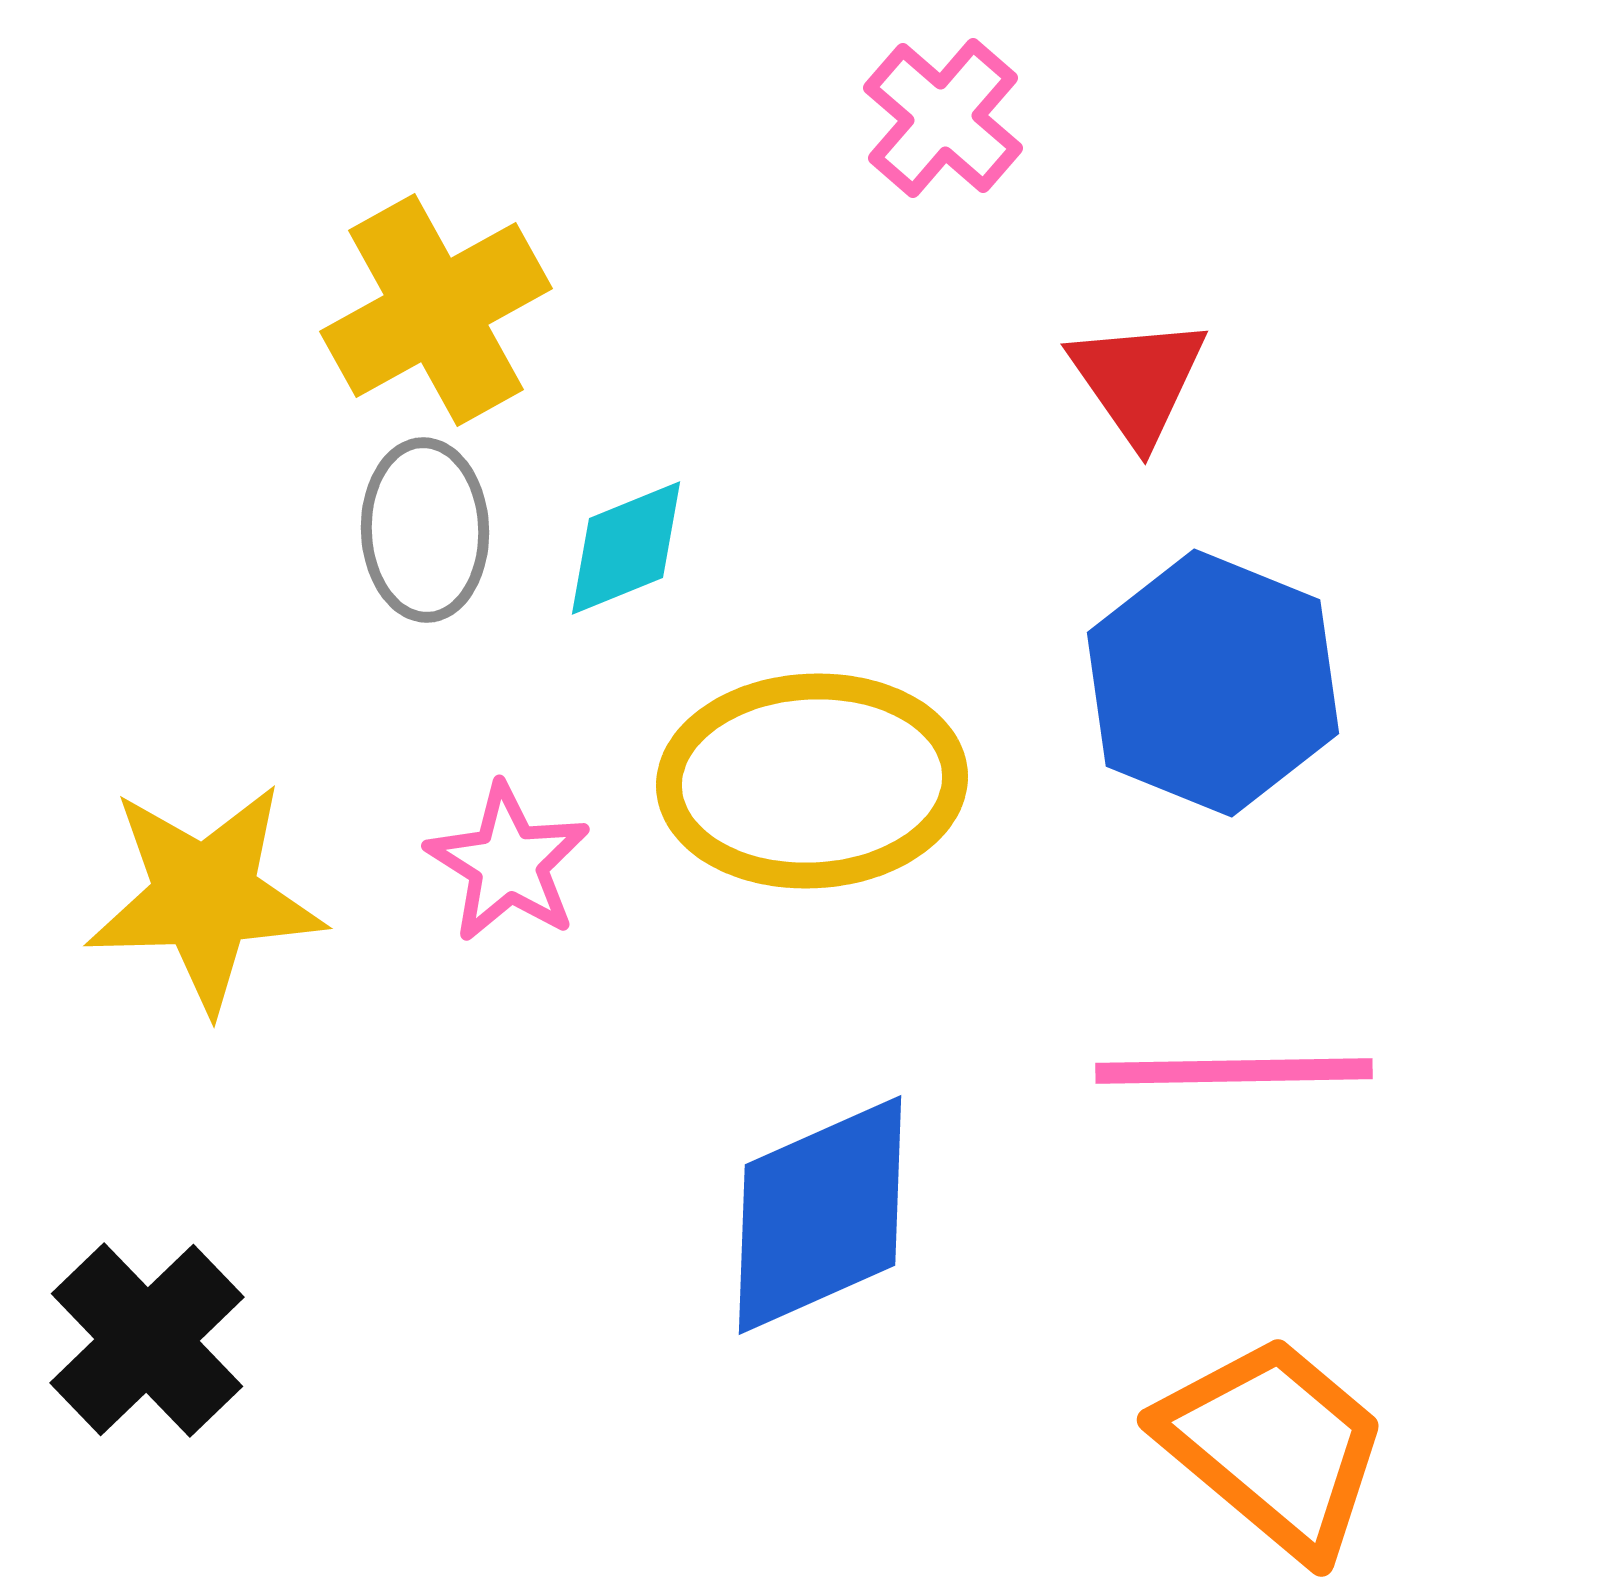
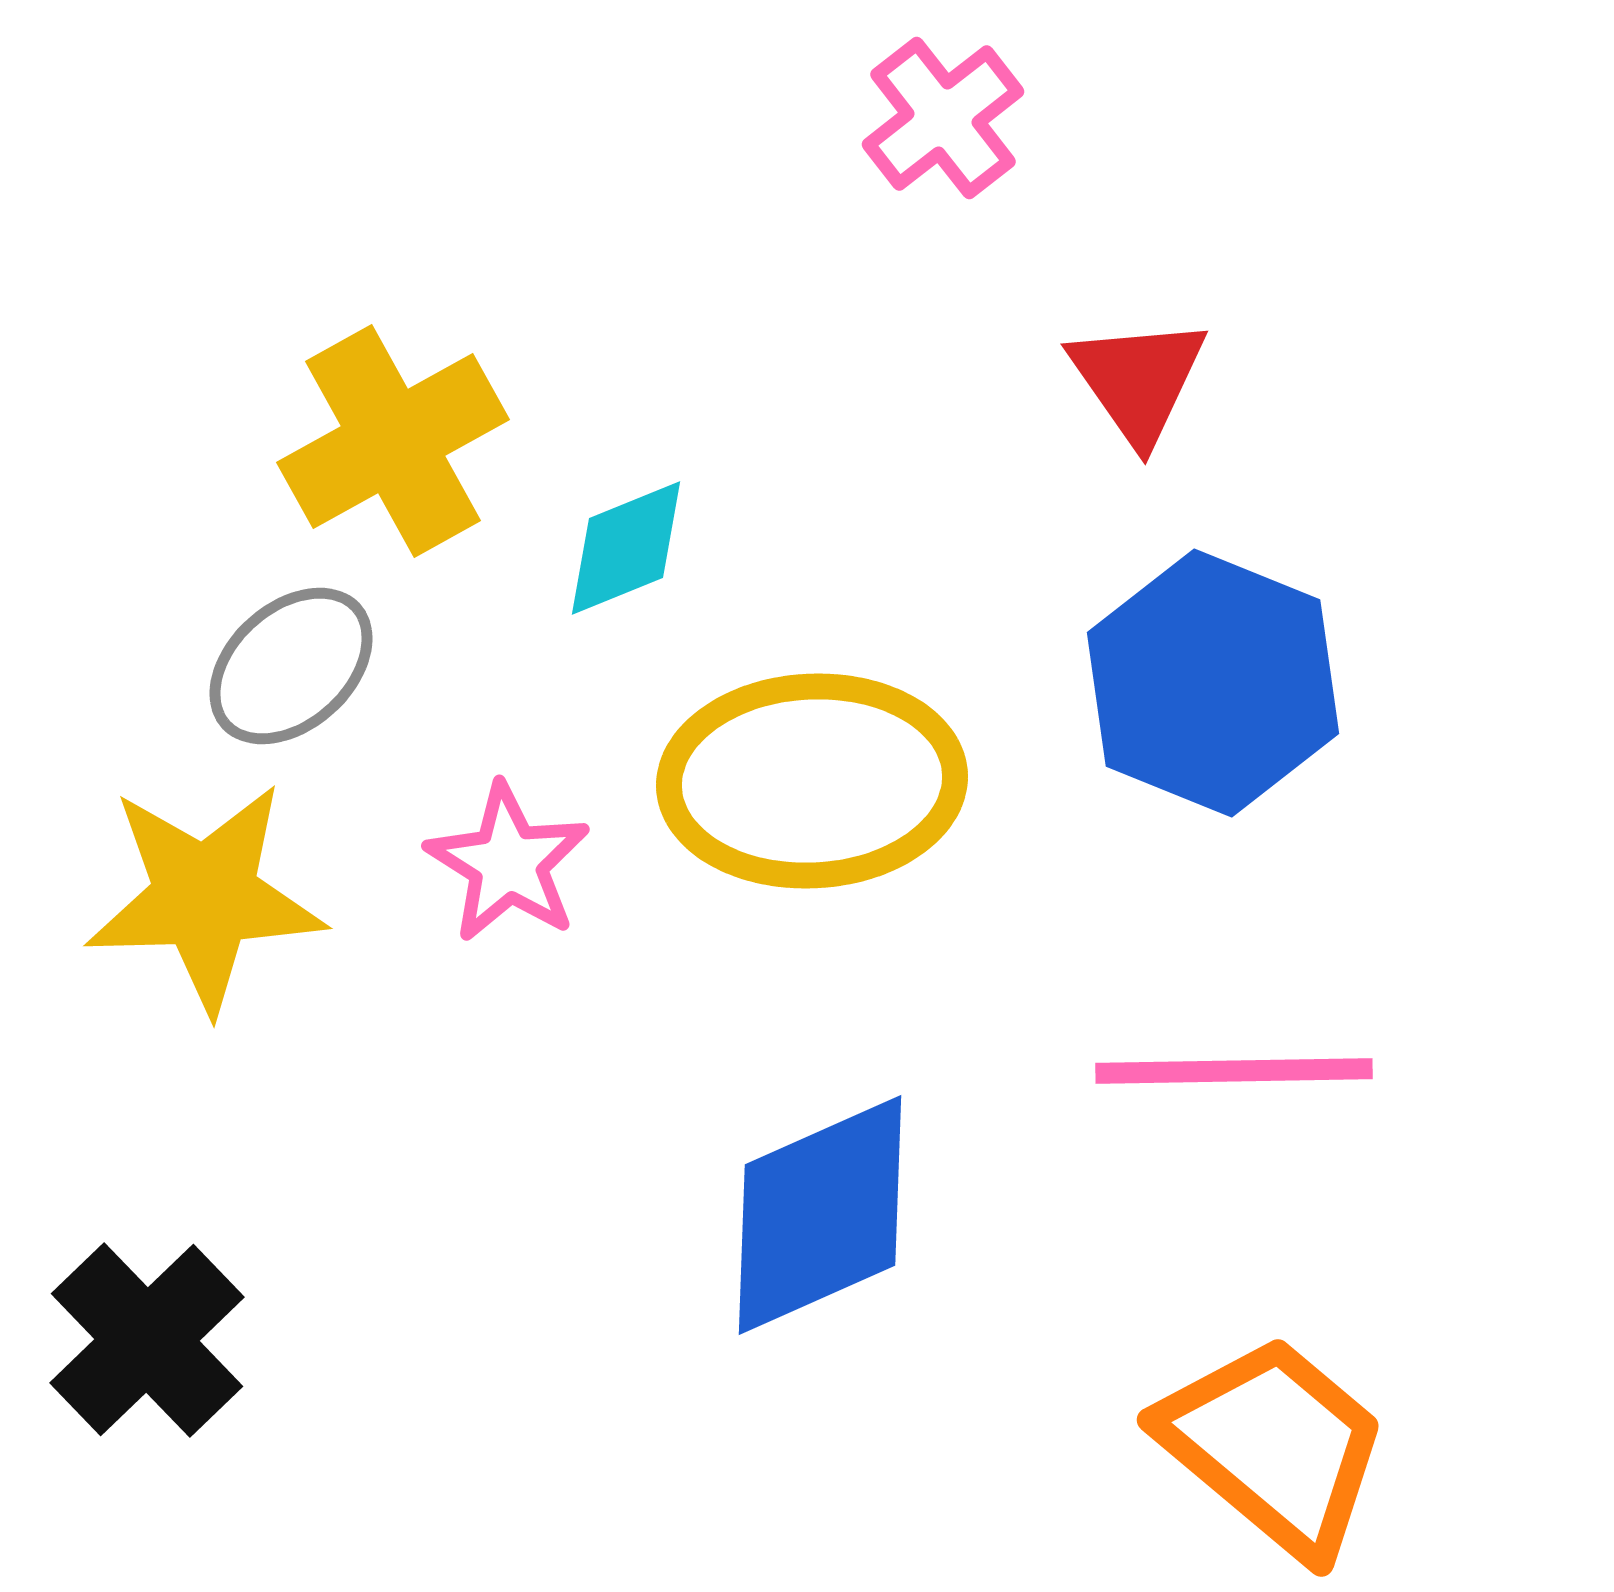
pink cross: rotated 11 degrees clockwise
yellow cross: moved 43 px left, 131 px down
gray ellipse: moved 134 px left, 136 px down; rotated 50 degrees clockwise
